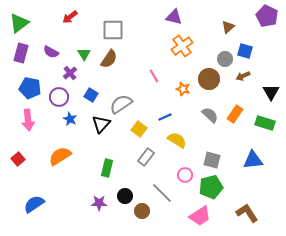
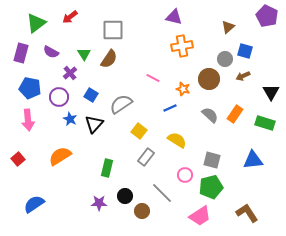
green triangle at (19, 23): moved 17 px right
orange cross at (182, 46): rotated 25 degrees clockwise
pink line at (154, 76): moved 1 px left, 2 px down; rotated 32 degrees counterclockwise
blue line at (165, 117): moved 5 px right, 9 px up
black triangle at (101, 124): moved 7 px left
yellow square at (139, 129): moved 2 px down
